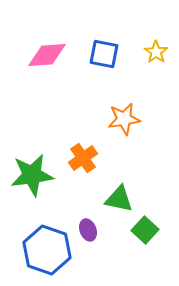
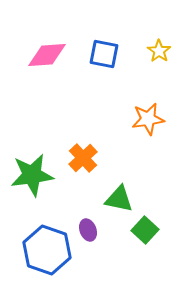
yellow star: moved 3 px right, 1 px up
orange star: moved 24 px right
orange cross: rotated 8 degrees counterclockwise
